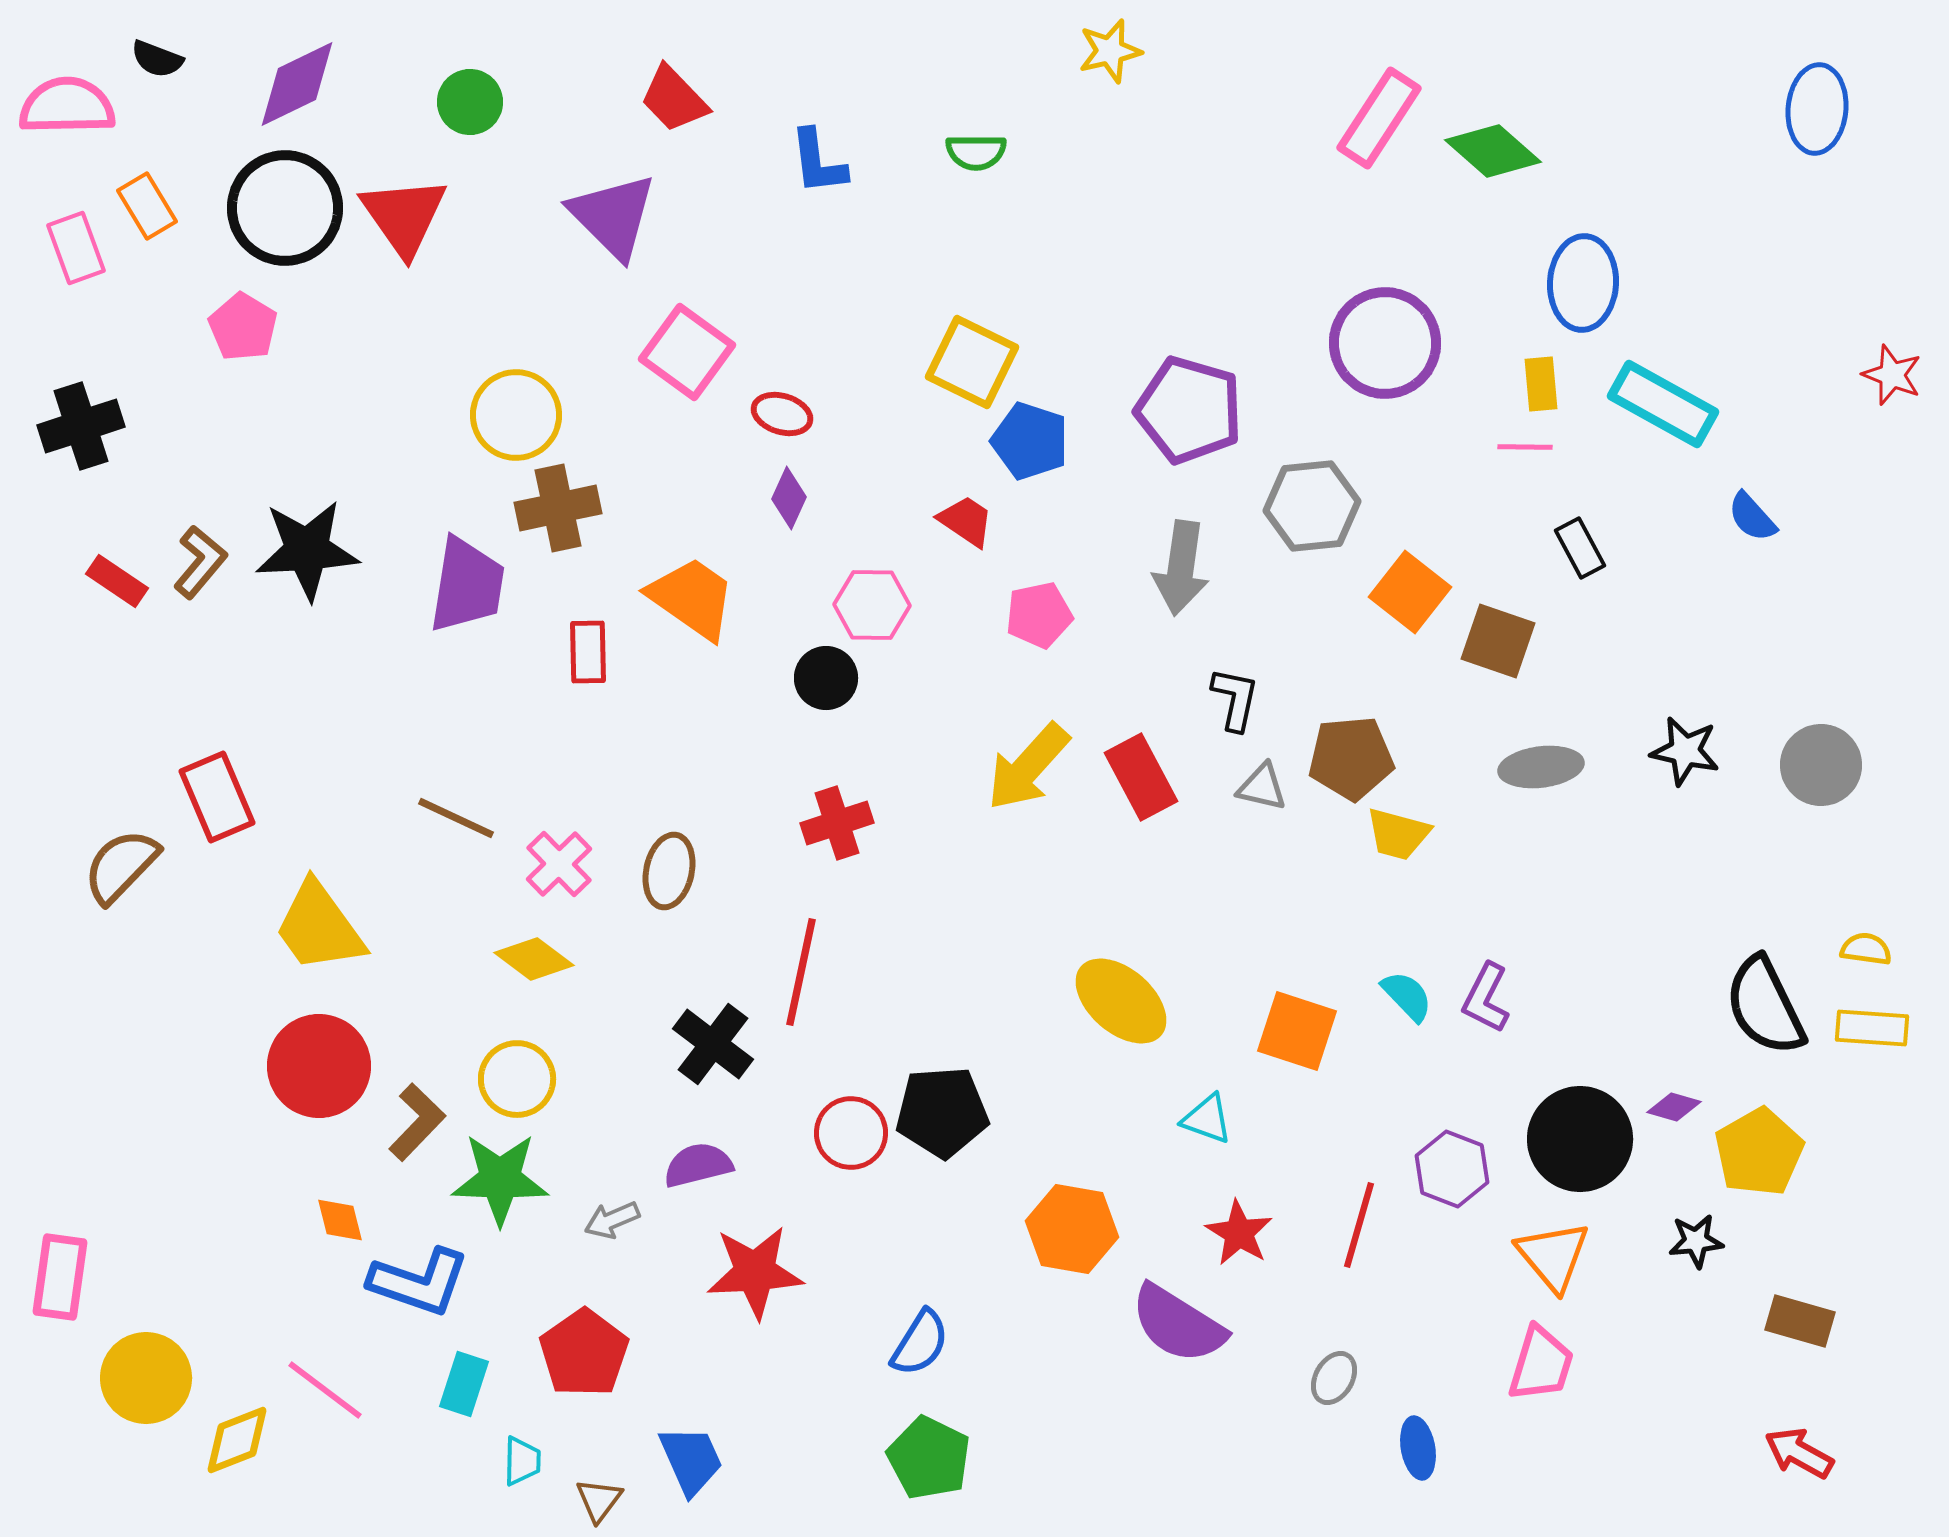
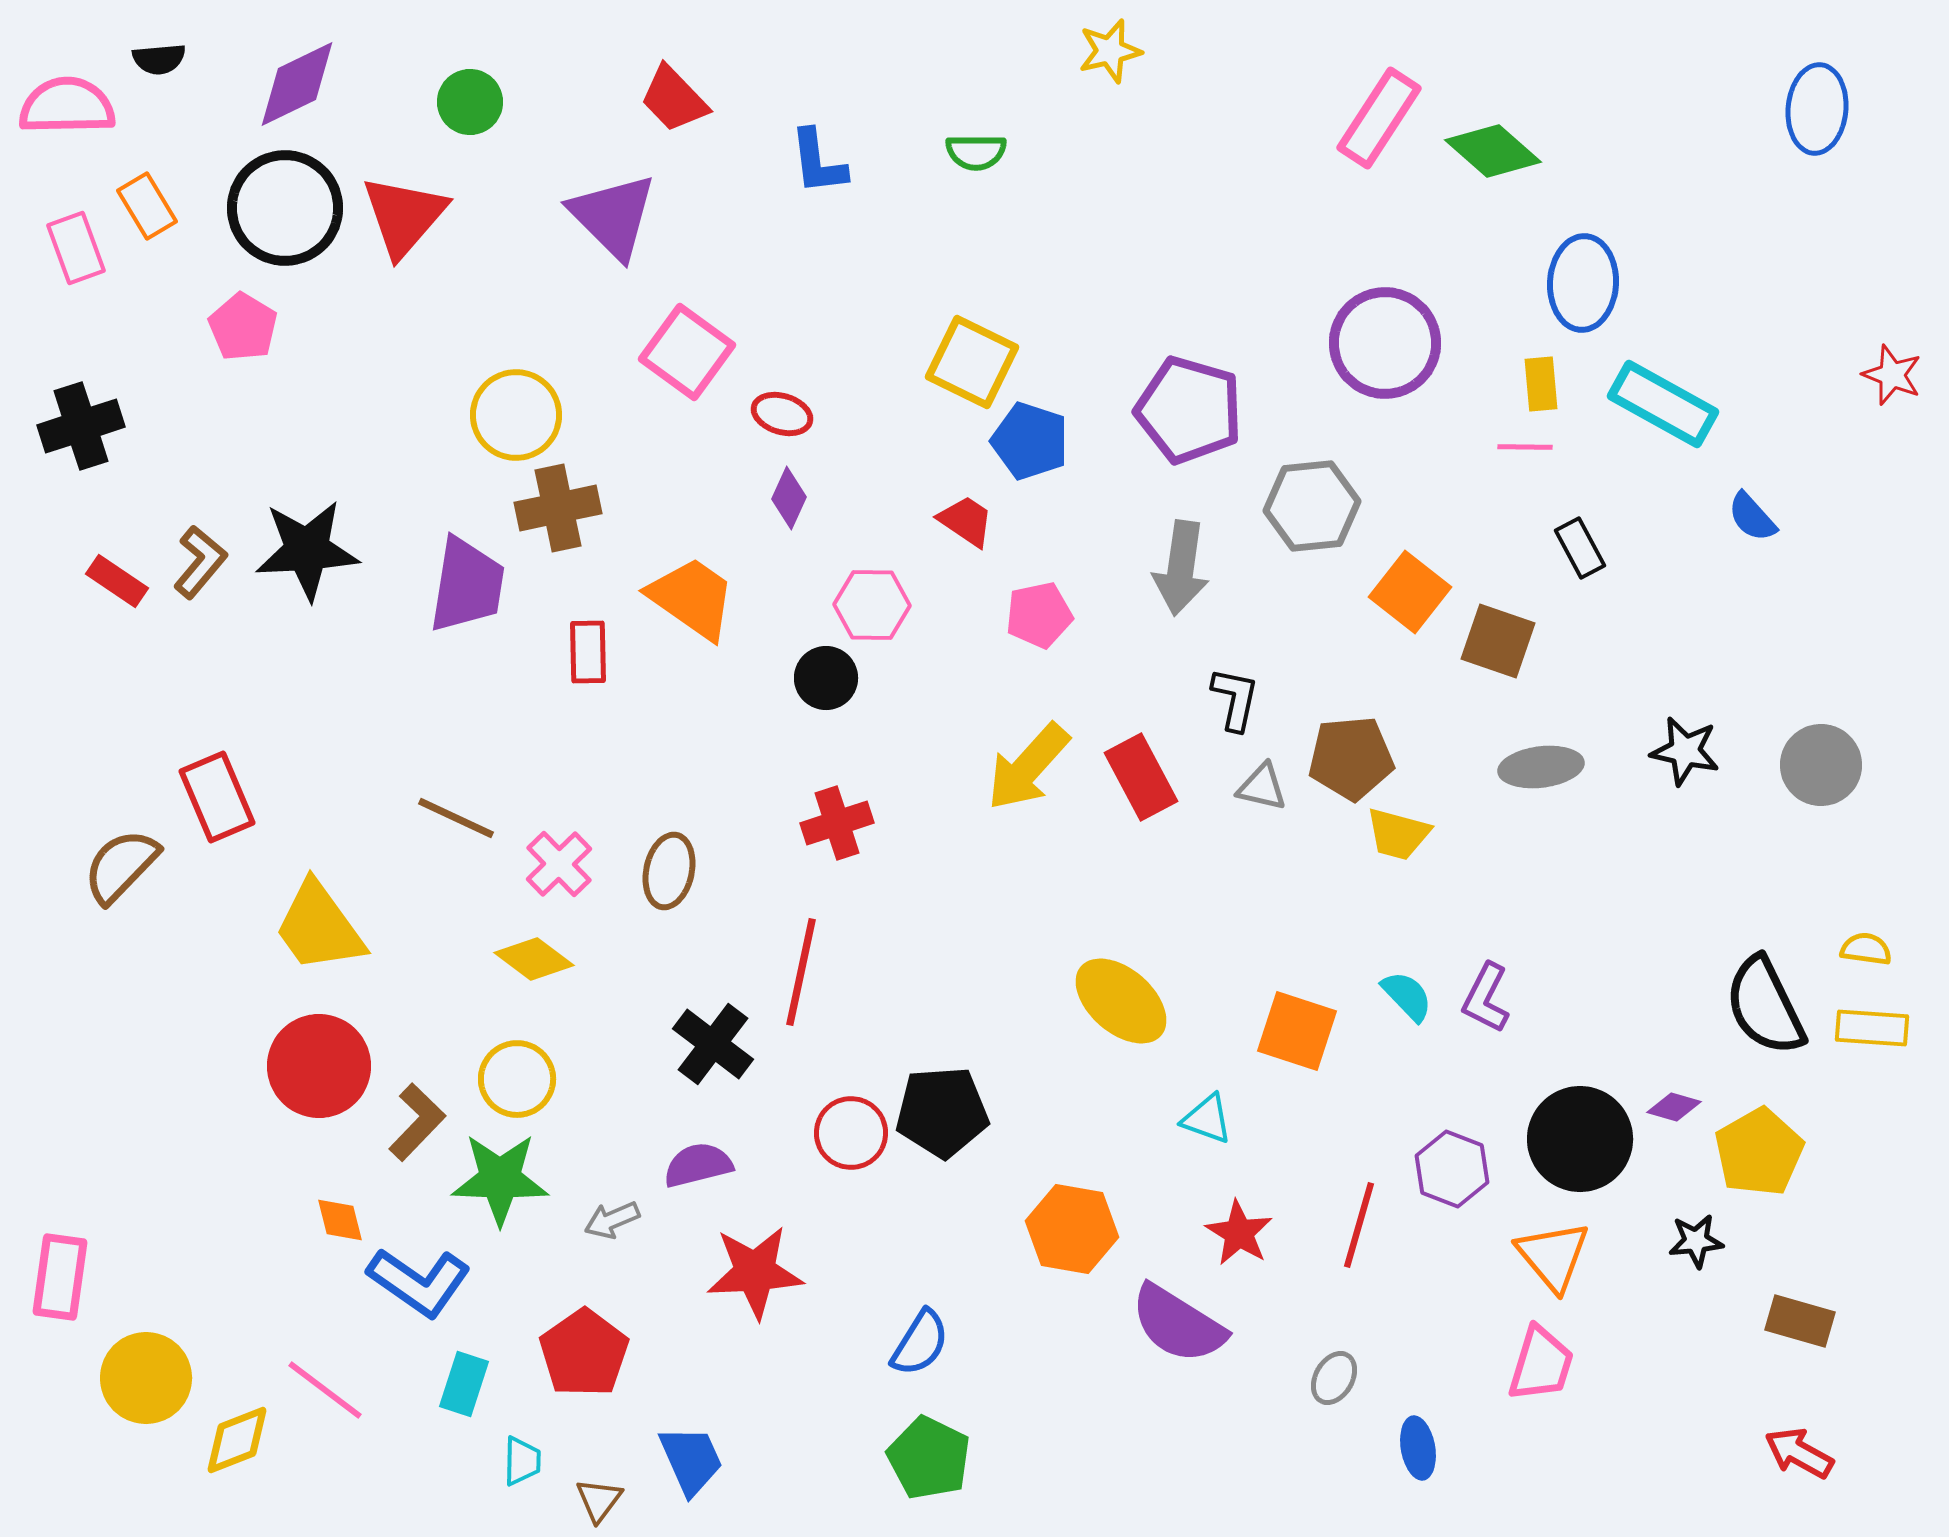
black semicircle at (157, 59): moved 2 px right; rotated 26 degrees counterclockwise
red triangle at (404, 216): rotated 16 degrees clockwise
blue L-shape at (419, 1282): rotated 16 degrees clockwise
